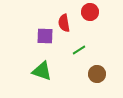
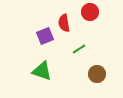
purple square: rotated 24 degrees counterclockwise
green line: moved 1 px up
